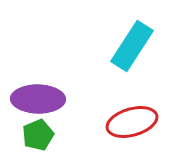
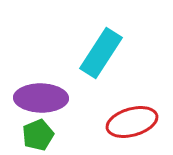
cyan rectangle: moved 31 px left, 7 px down
purple ellipse: moved 3 px right, 1 px up
